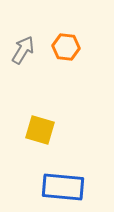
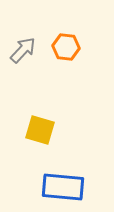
gray arrow: rotated 12 degrees clockwise
